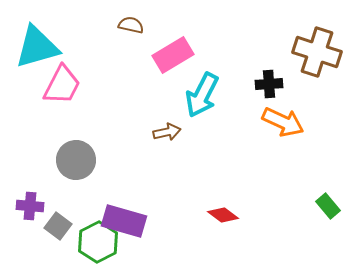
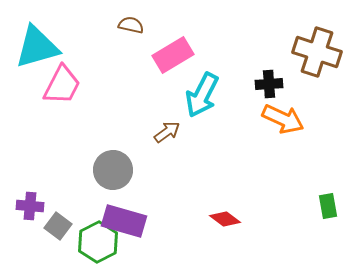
orange arrow: moved 3 px up
brown arrow: rotated 24 degrees counterclockwise
gray circle: moved 37 px right, 10 px down
green rectangle: rotated 30 degrees clockwise
red diamond: moved 2 px right, 4 px down
